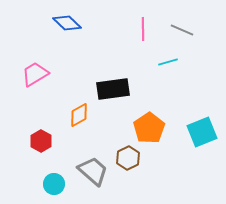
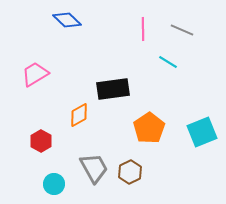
blue diamond: moved 3 px up
cyan line: rotated 48 degrees clockwise
brown hexagon: moved 2 px right, 14 px down
gray trapezoid: moved 1 px right, 3 px up; rotated 20 degrees clockwise
